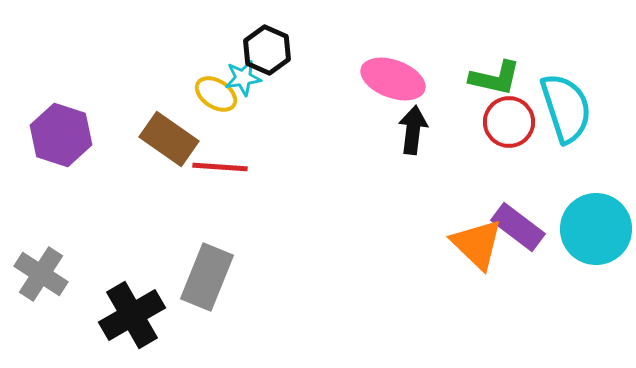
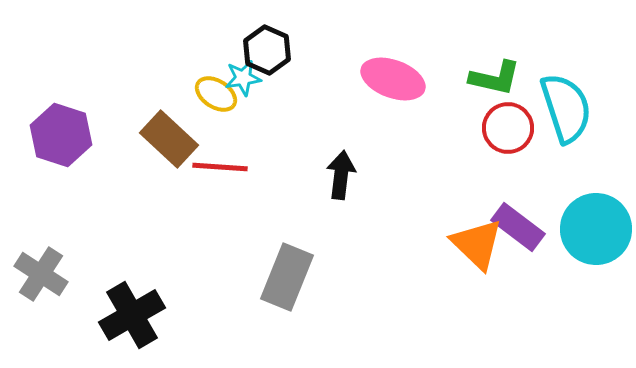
red circle: moved 1 px left, 6 px down
black arrow: moved 72 px left, 45 px down
brown rectangle: rotated 8 degrees clockwise
gray rectangle: moved 80 px right
